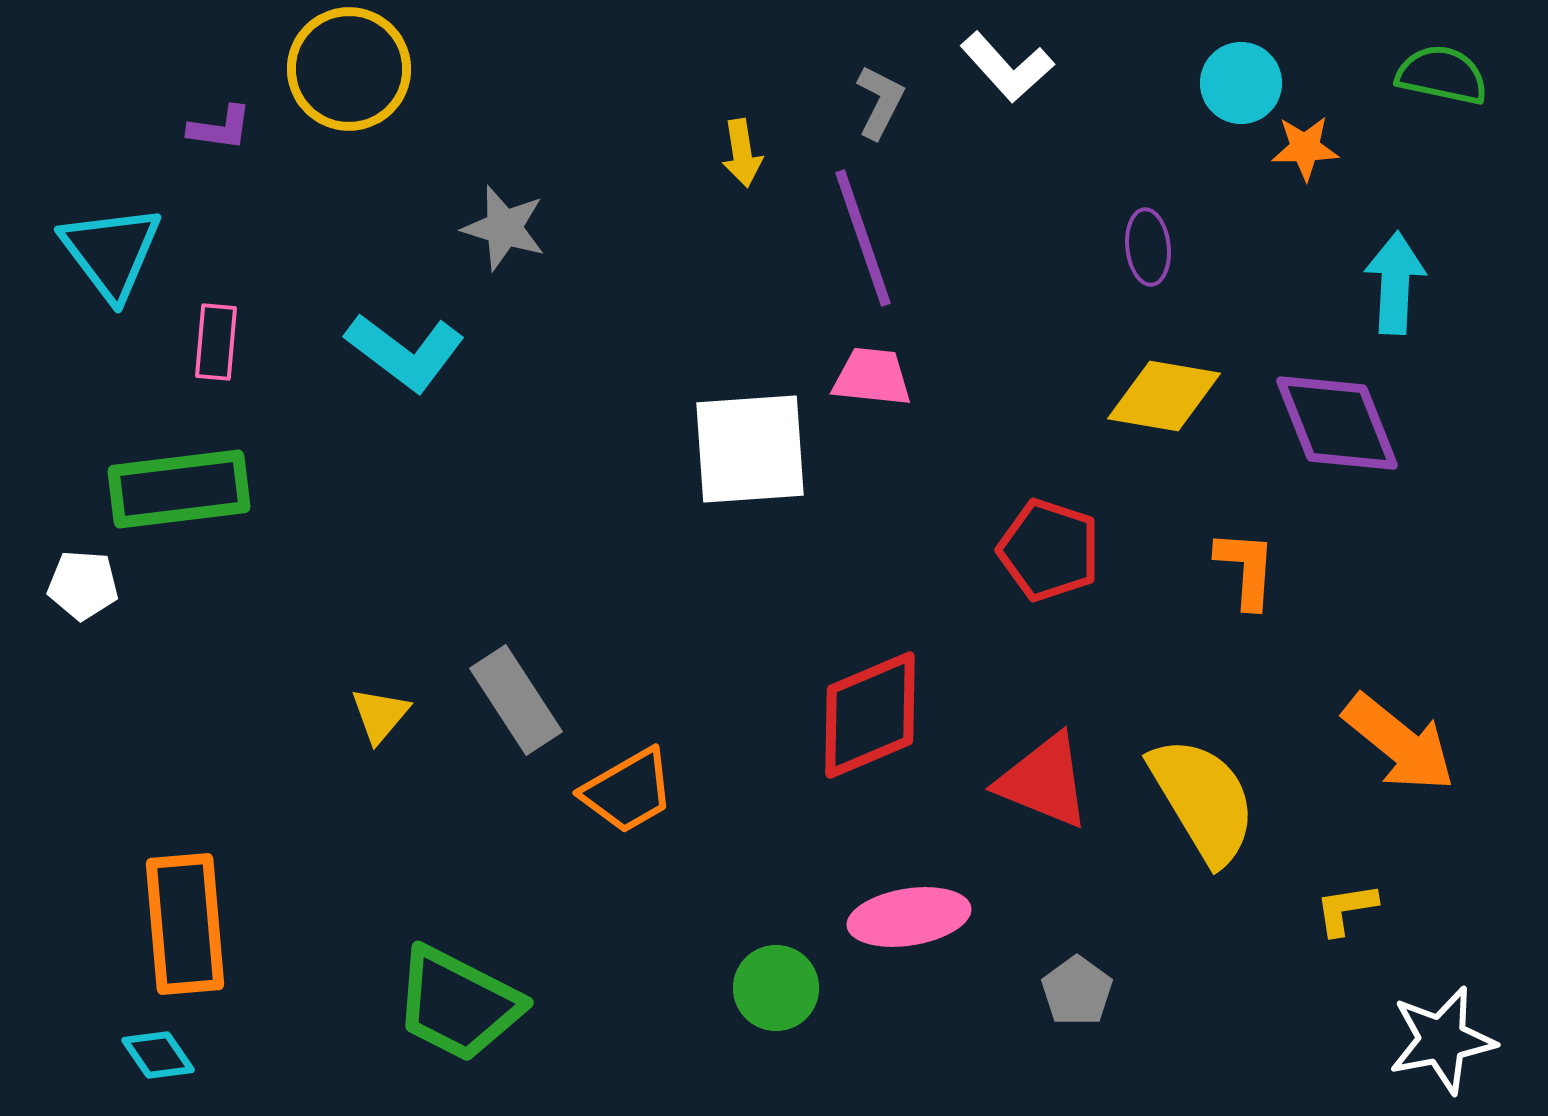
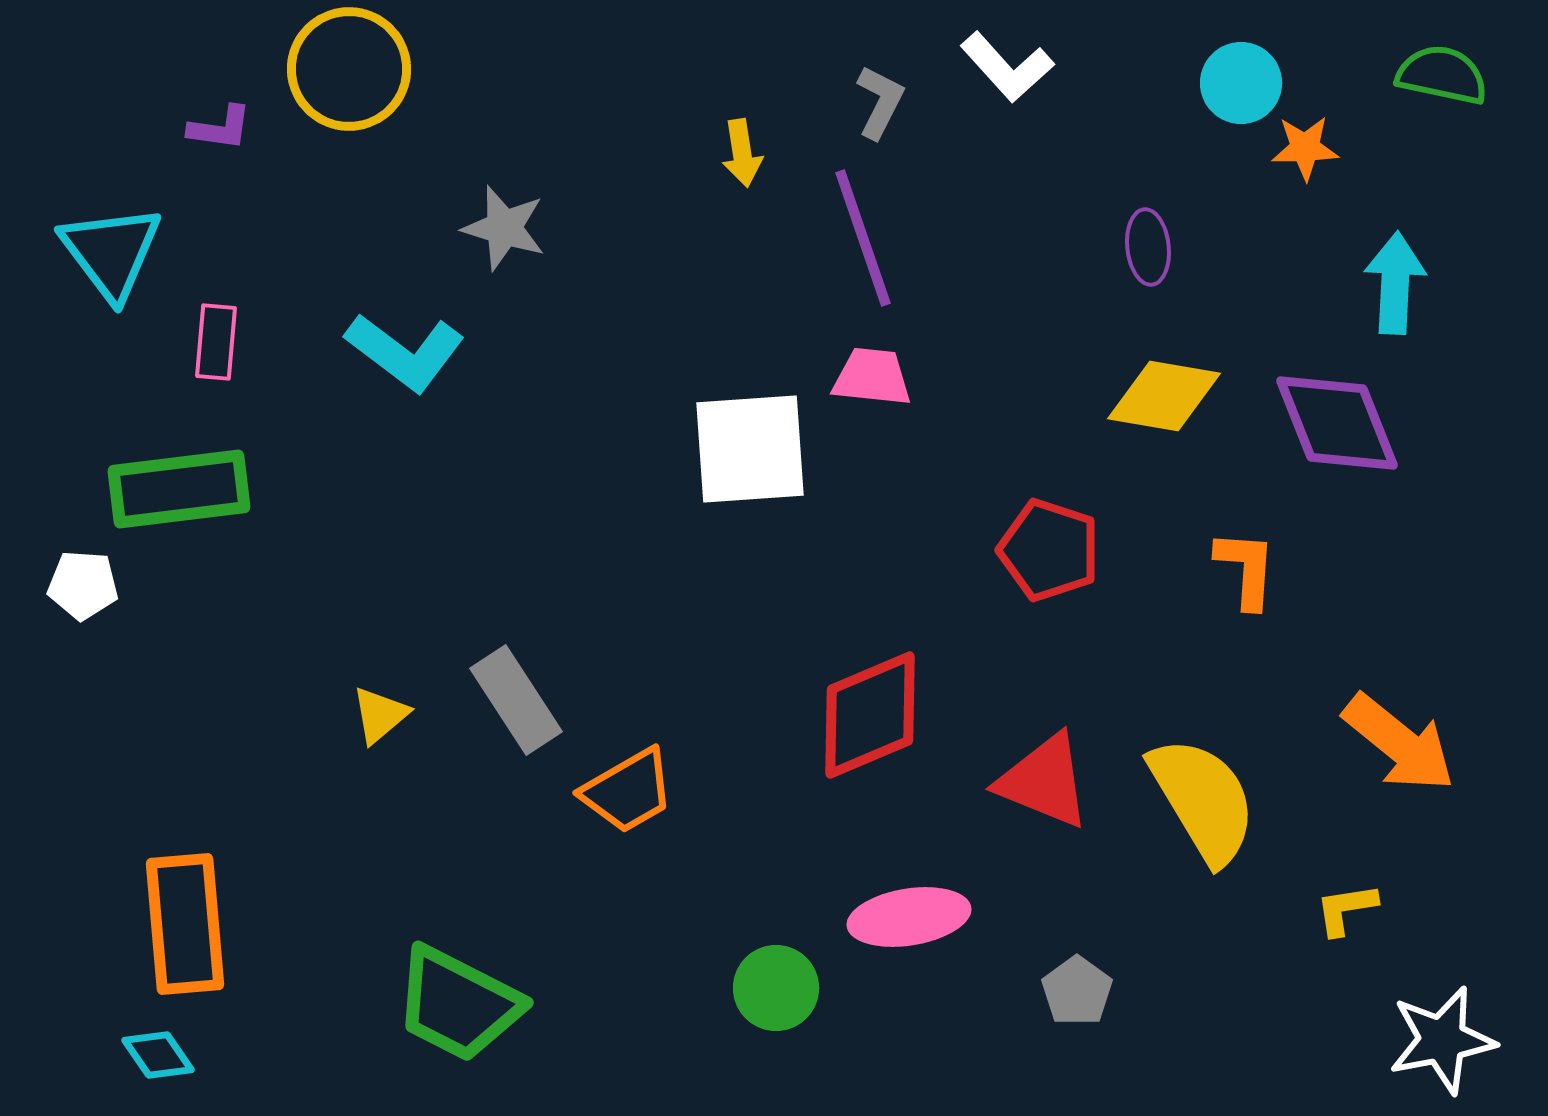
yellow triangle: rotated 10 degrees clockwise
